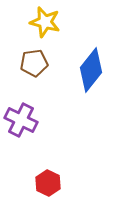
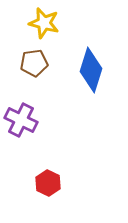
yellow star: moved 1 px left, 1 px down
blue diamond: rotated 21 degrees counterclockwise
